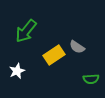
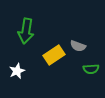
green arrow: rotated 30 degrees counterclockwise
gray semicircle: moved 1 px right, 1 px up; rotated 14 degrees counterclockwise
green semicircle: moved 10 px up
